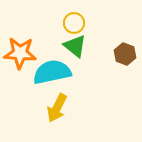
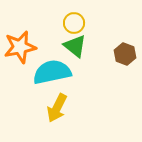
orange star: moved 6 px up; rotated 16 degrees counterclockwise
